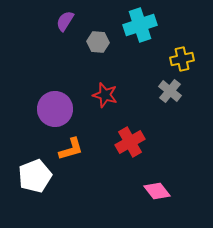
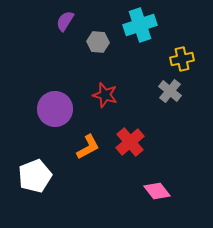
red cross: rotated 12 degrees counterclockwise
orange L-shape: moved 17 px right, 2 px up; rotated 12 degrees counterclockwise
